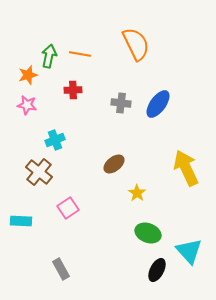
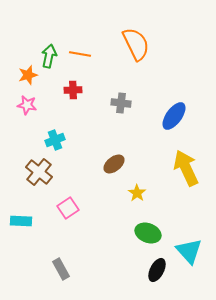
blue ellipse: moved 16 px right, 12 px down
